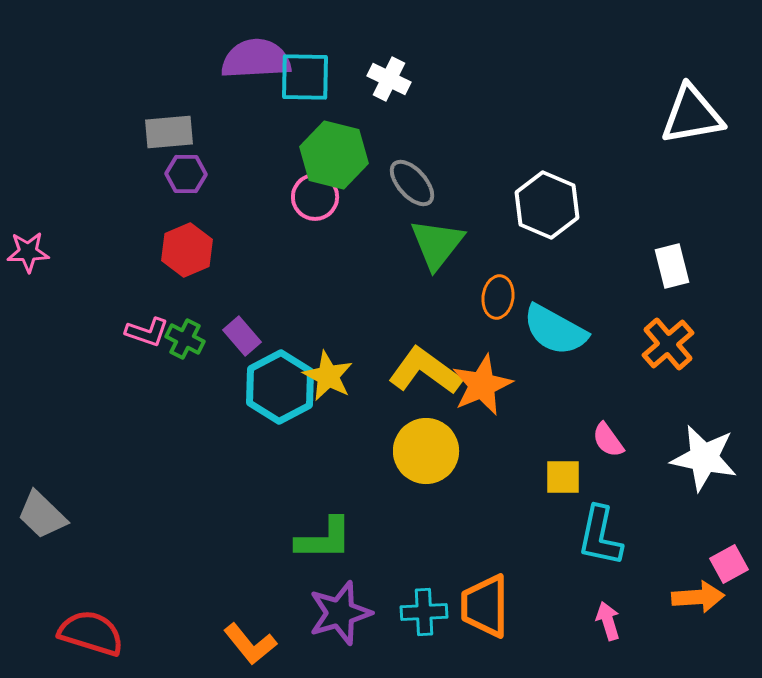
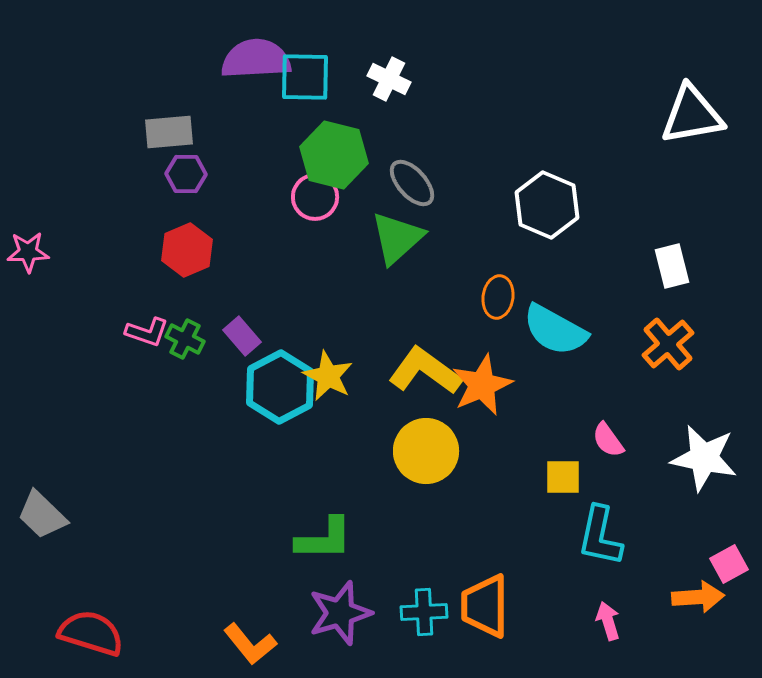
green triangle: moved 40 px left, 6 px up; rotated 10 degrees clockwise
